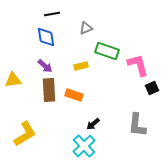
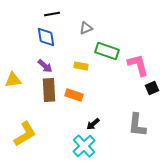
yellow rectangle: rotated 24 degrees clockwise
